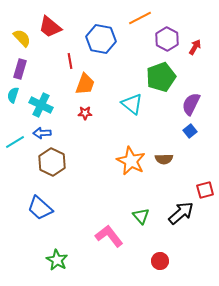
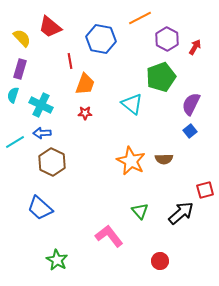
green triangle: moved 1 px left, 5 px up
